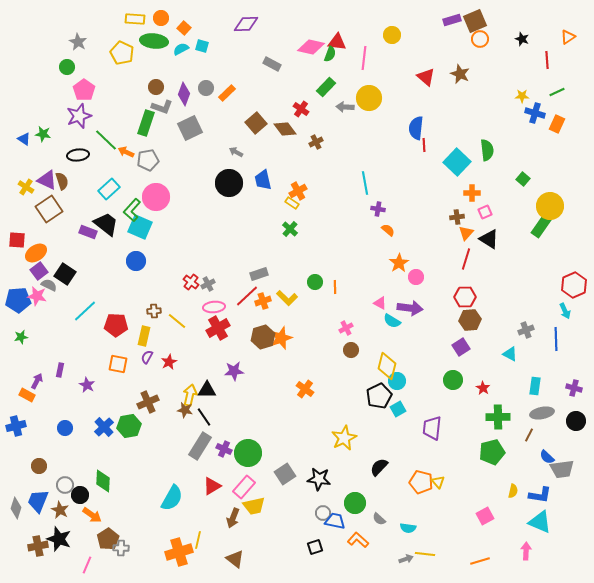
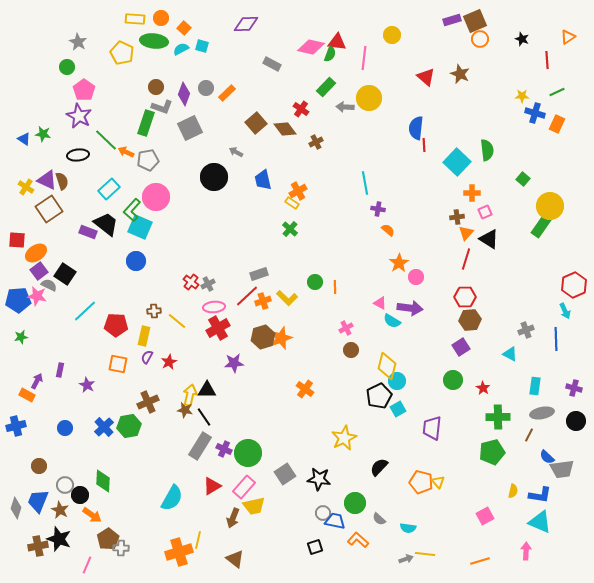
purple star at (79, 116): rotated 25 degrees counterclockwise
black circle at (229, 183): moved 15 px left, 6 px up
purple star at (234, 371): moved 8 px up
